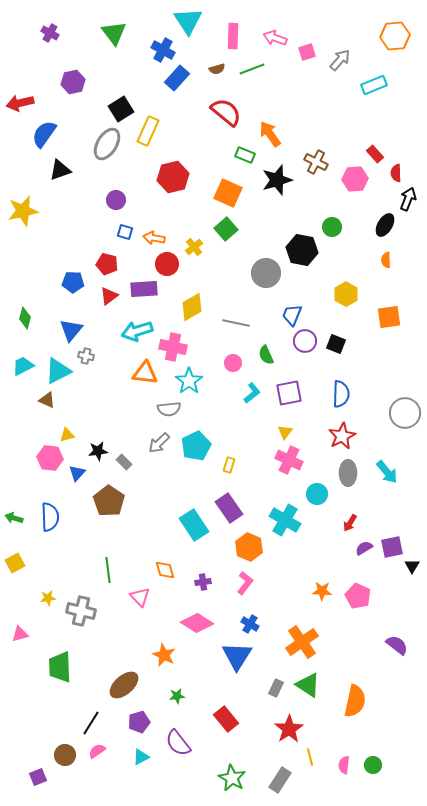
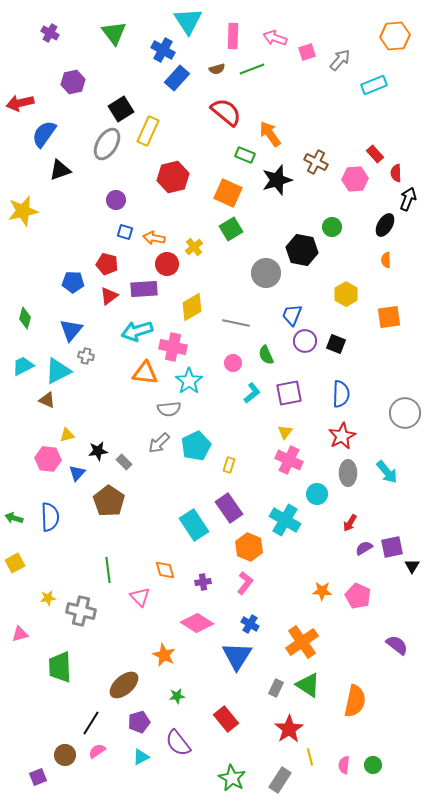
green square at (226, 229): moved 5 px right; rotated 10 degrees clockwise
pink hexagon at (50, 458): moved 2 px left, 1 px down
